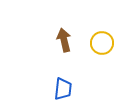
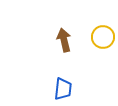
yellow circle: moved 1 px right, 6 px up
